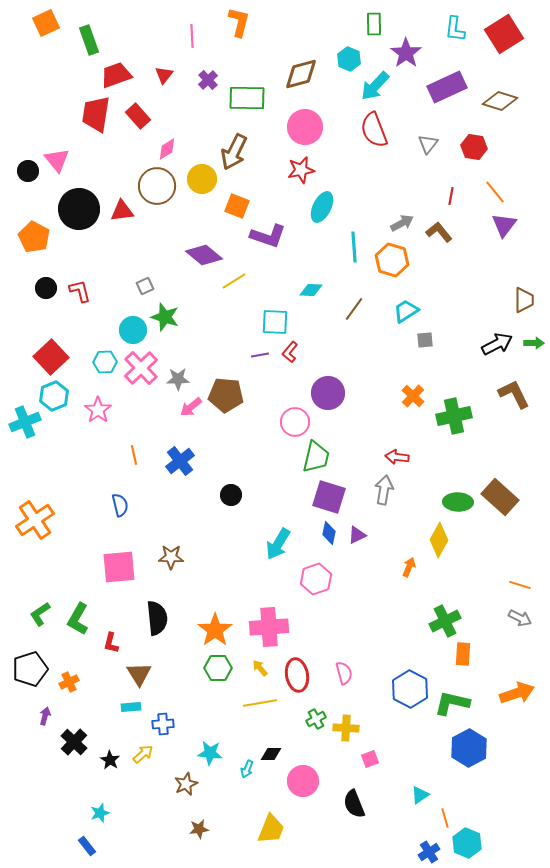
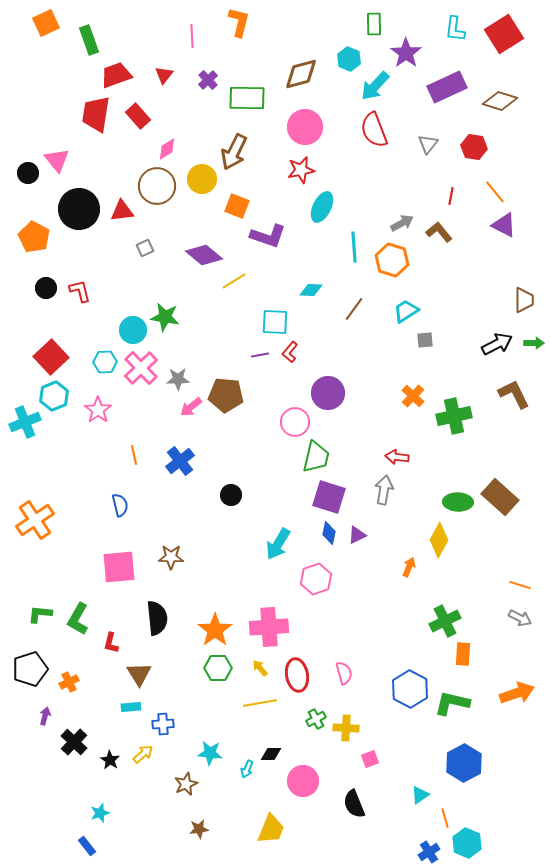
black circle at (28, 171): moved 2 px down
purple triangle at (504, 225): rotated 40 degrees counterclockwise
gray square at (145, 286): moved 38 px up
green star at (165, 317): rotated 8 degrees counterclockwise
green L-shape at (40, 614): rotated 40 degrees clockwise
blue hexagon at (469, 748): moved 5 px left, 15 px down
